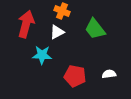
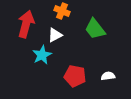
white triangle: moved 2 px left, 3 px down
cyan star: rotated 30 degrees counterclockwise
white semicircle: moved 1 px left, 2 px down
